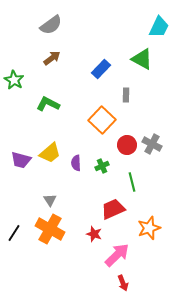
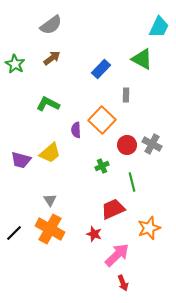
green star: moved 1 px right, 16 px up
purple semicircle: moved 33 px up
black line: rotated 12 degrees clockwise
